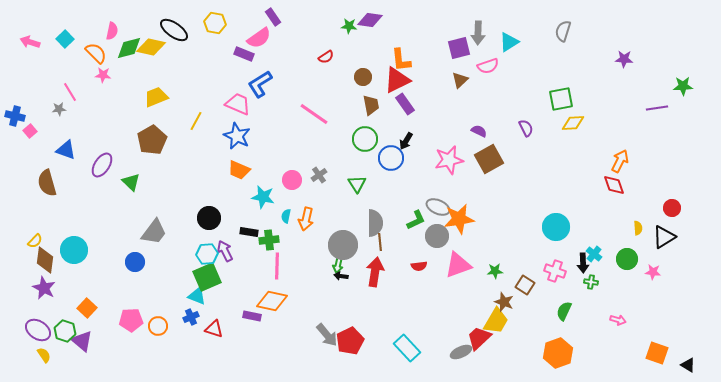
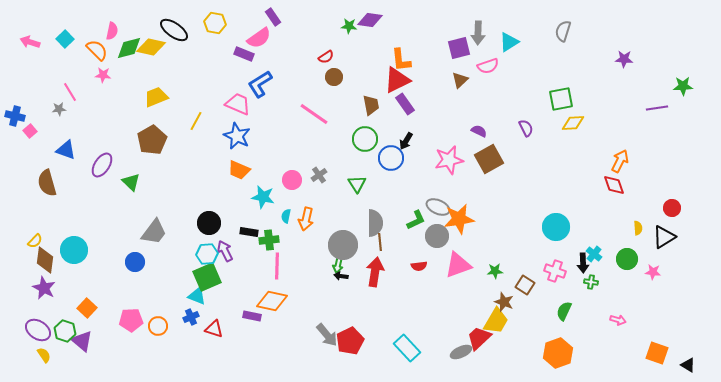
orange semicircle at (96, 53): moved 1 px right, 3 px up
brown circle at (363, 77): moved 29 px left
black circle at (209, 218): moved 5 px down
